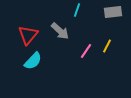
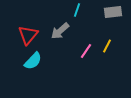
gray arrow: rotated 96 degrees clockwise
